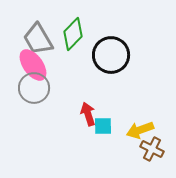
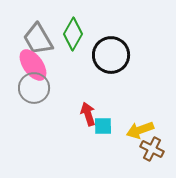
green diamond: rotated 16 degrees counterclockwise
